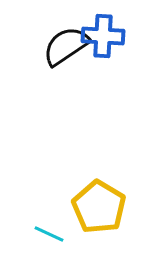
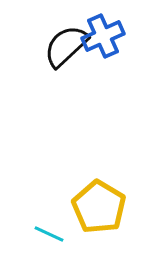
blue cross: rotated 27 degrees counterclockwise
black semicircle: rotated 9 degrees counterclockwise
